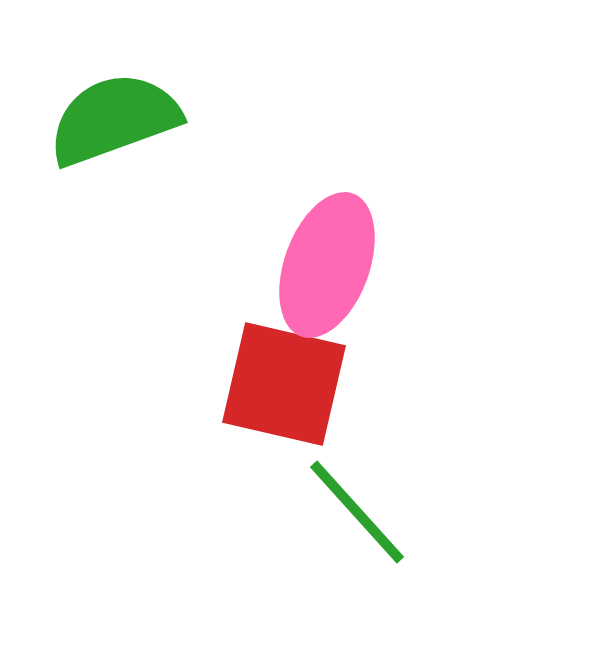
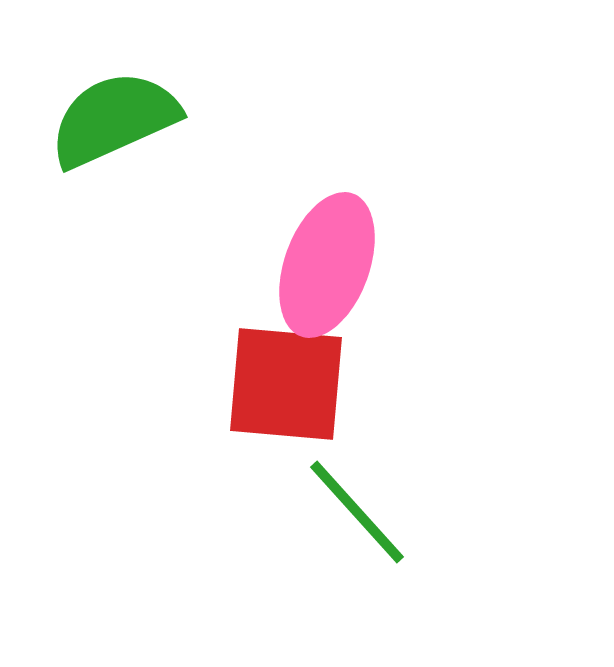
green semicircle: rotated 4 degrees counterclockwise
red square: moved 2 px right; rotated 8 degrees counterclockwise
